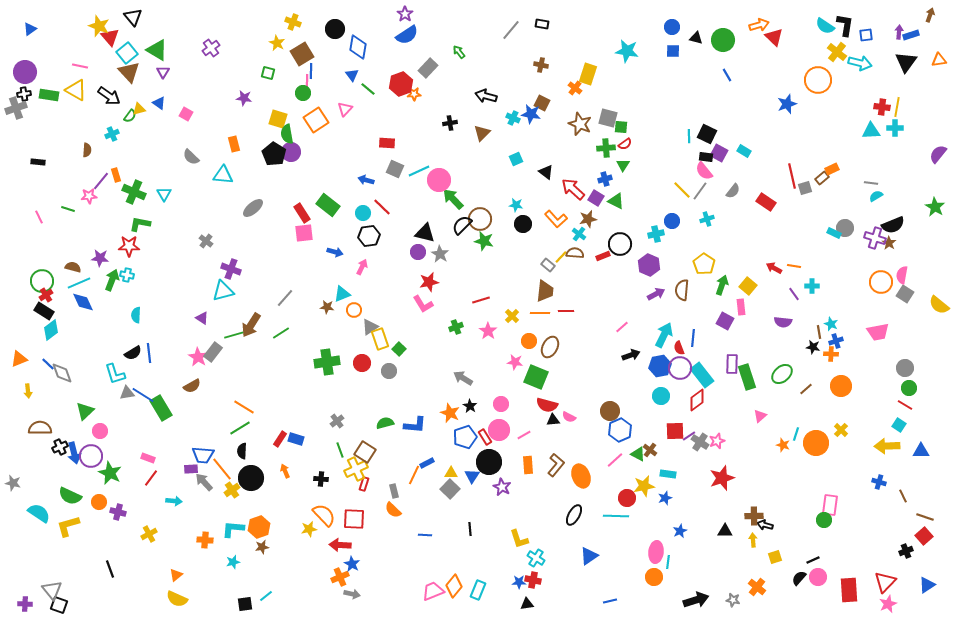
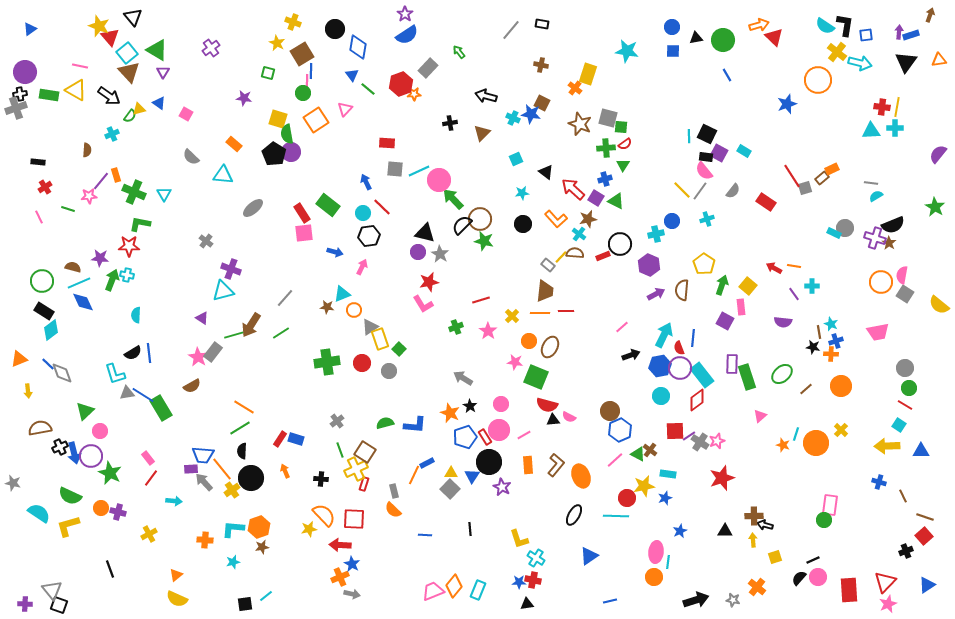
black triangle at (696, 38): rotated 24 degrees counterclockwise
black cross at (24, 94): moved 4 px left
orange rectangle at (234, 144): rotated 35 degrees counterclockwise
gray square at (395, 169): rotated 18 degrees counterclockwise
red line at (792, 176): rotated 20 degrees counterclockwise
blue arrow at (366, 180): moved 2 px down; rotated 49 degrees clockwise
cyan star at (516, 205): moved 6 px right, 12 px up; rotated 16 degrees counterclockwise
red cross at (46, 295): moved 1 px left, 108 px up
brown semicircle at (40, 428): rotated 10 degrees counterclockwise
pink rectangle at (148, 458): rotated 32 degrees clockwise
orange circle at (99, 502): moved 2 px right, 6 px down
